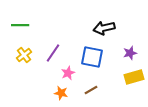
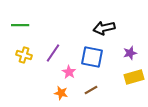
yellow cross: rotated 35 degrees counterclockwise
pink star: moved 1 px right, 1 px up; rotated 16 degrees counterclockwise
